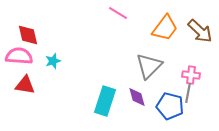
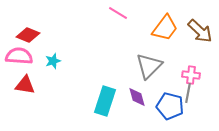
red diamond: rotated 55 degrees counterclockwise
